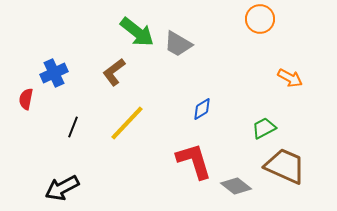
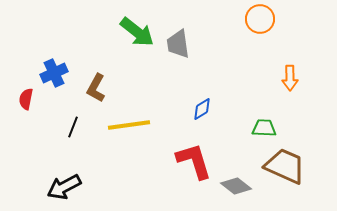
gray trapezoid: rotated 52 degrees clockwise
brown L-shape: moved 18 px left, 16 px down; rotated 24 degrees counterclockwise
orange arrow: rotated 60 degrees clockwise
yellow line: moved 2 px right, 2 px down; rotated 39 degrees clockwise
green trapezoid: rotated 30 degrees clockwise
black arrow: moved 2 px right, 1 px up
